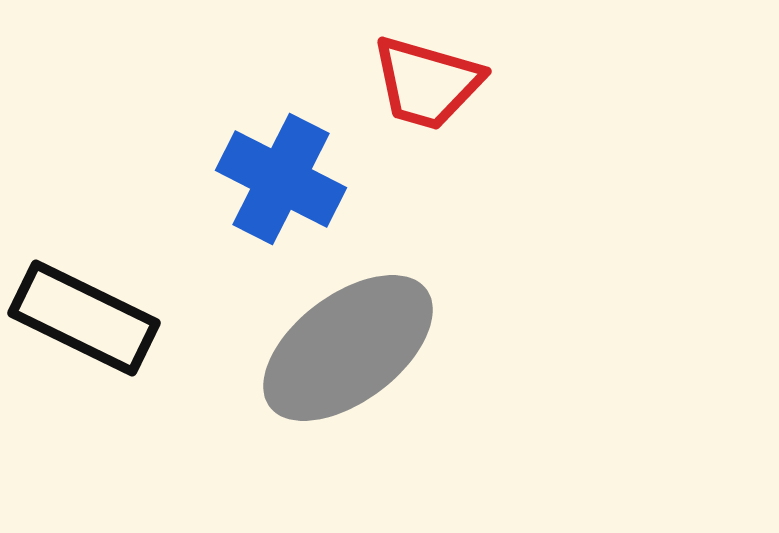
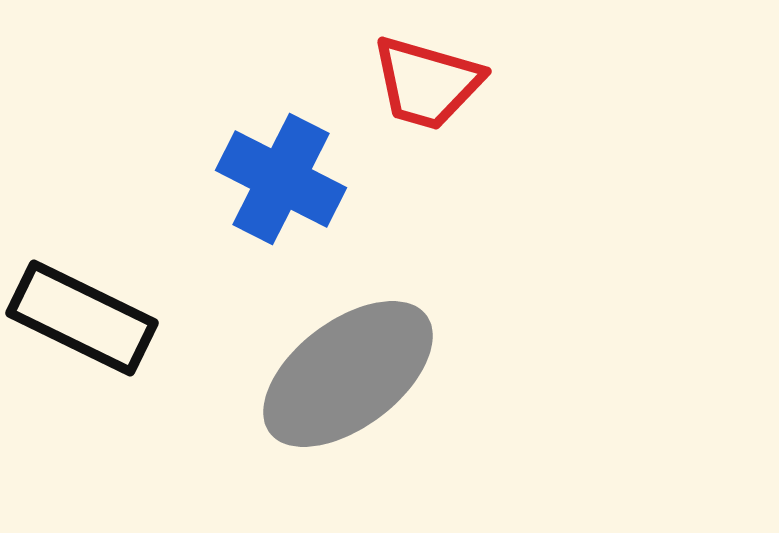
black rectangle: moved 2 px left
gray ellipse: moved 26 px down
